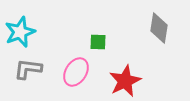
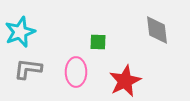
gray diamond: moved 2 px left, 2 px down; rotated 16 degrees counterclockwise
pink ellipse: rotated 32 degrees counterclockwise
